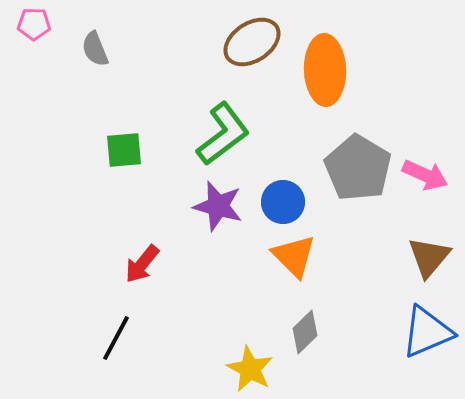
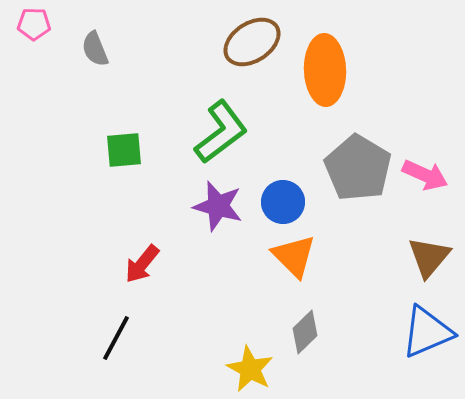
green L-shape: moved 2 px left, 2 px up
